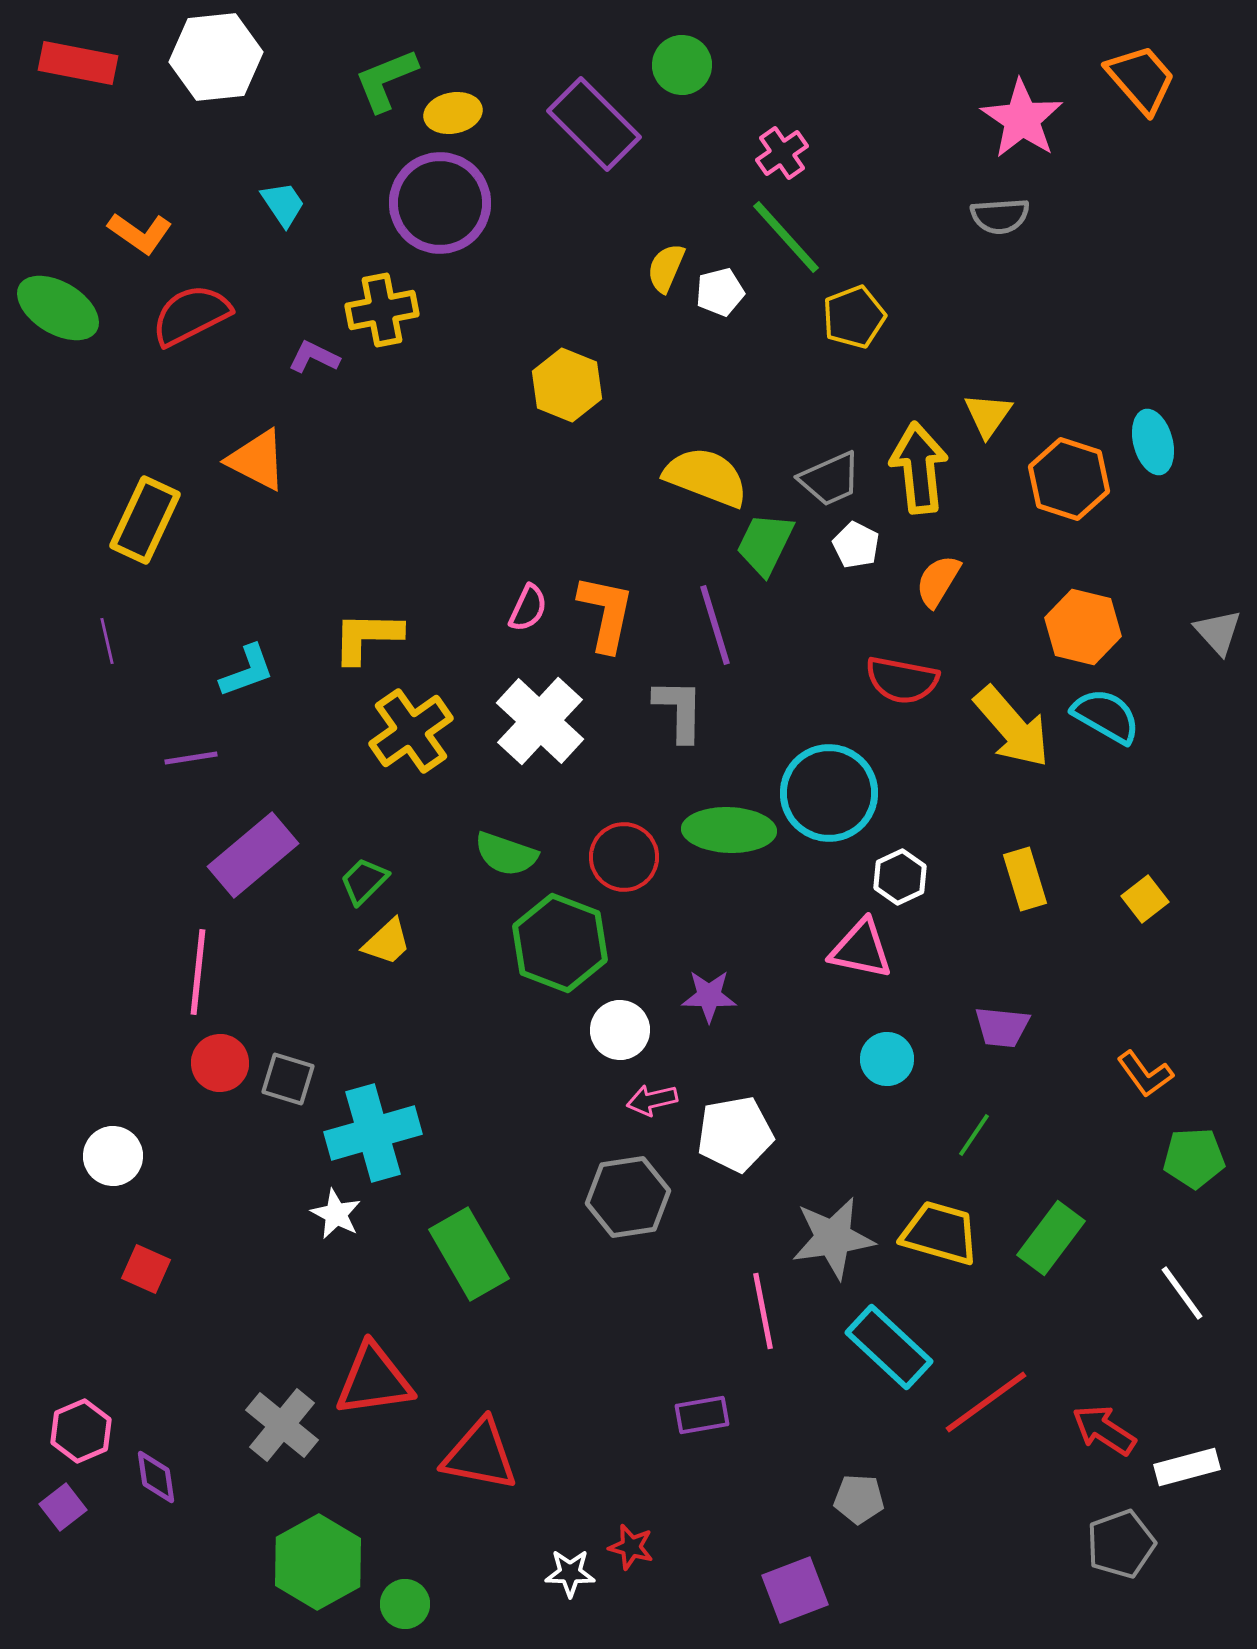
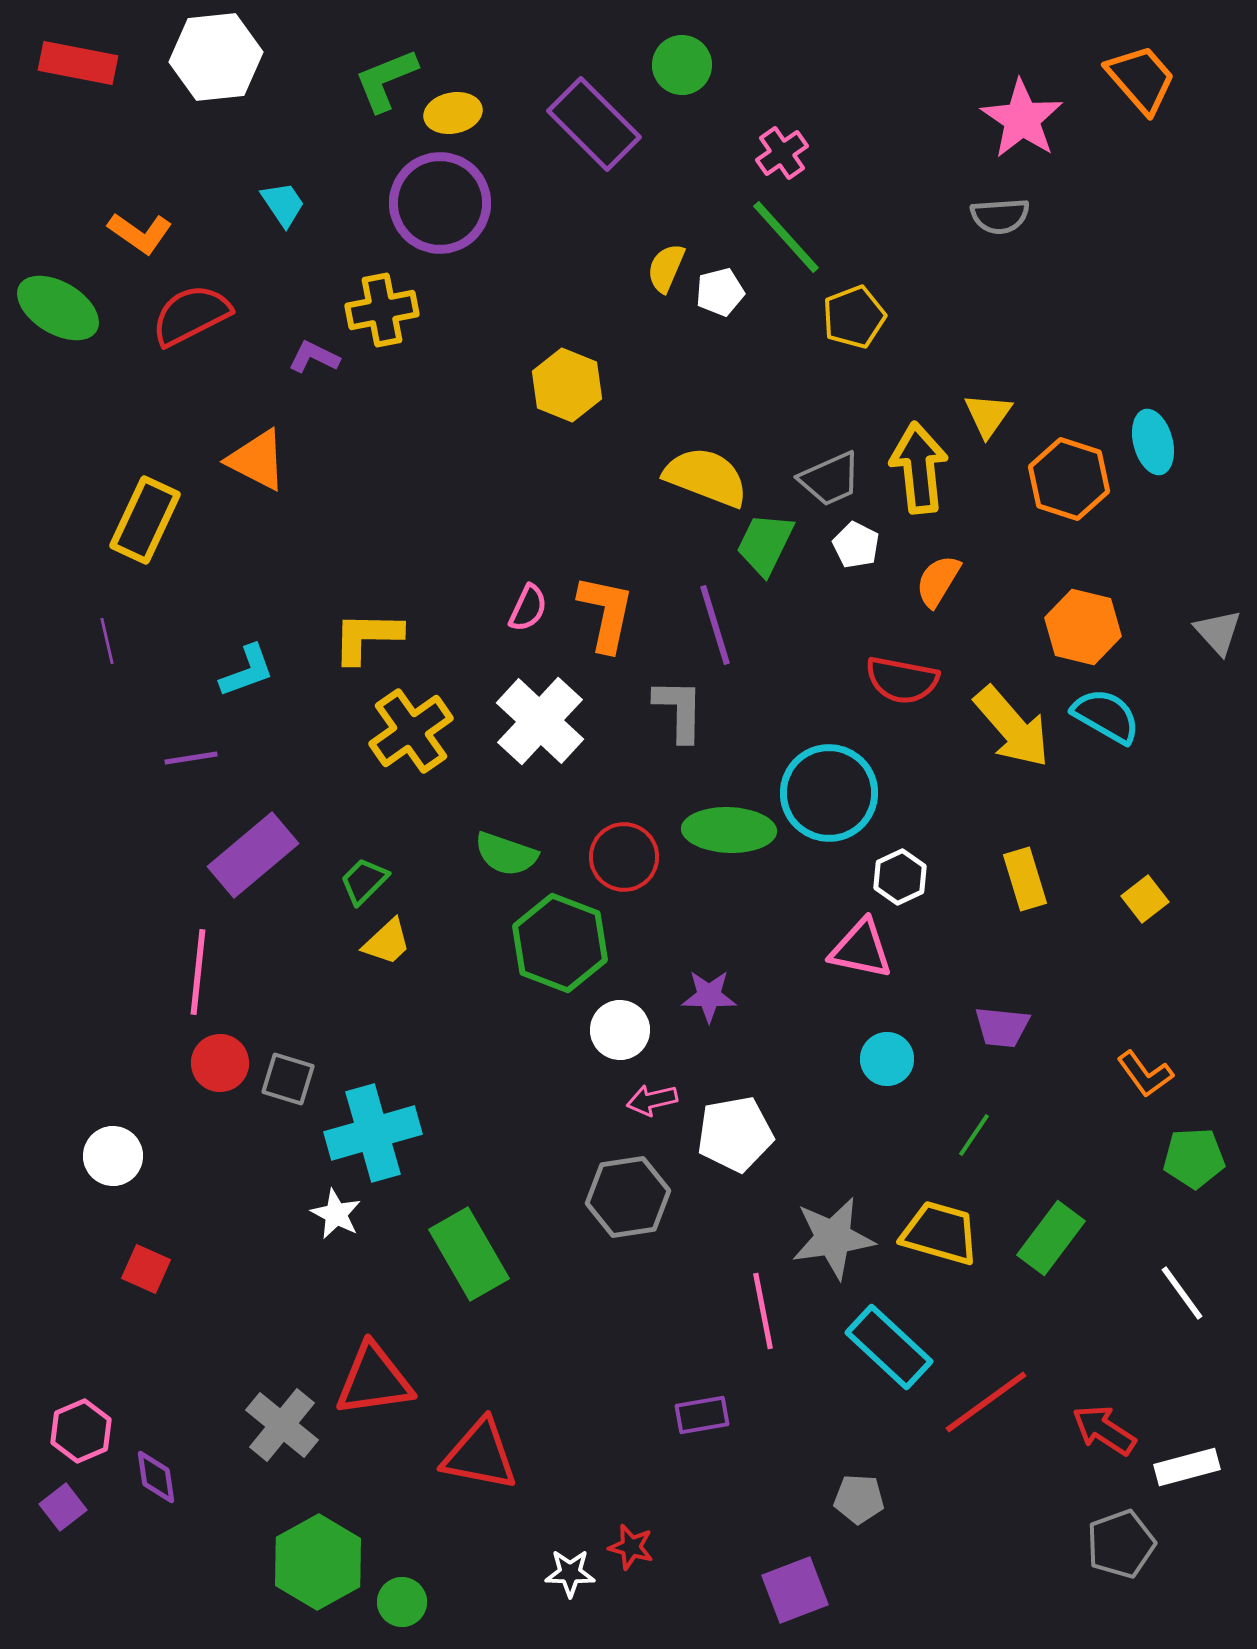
green circle at (405, 1604): moved 3 px left, 2 px up
